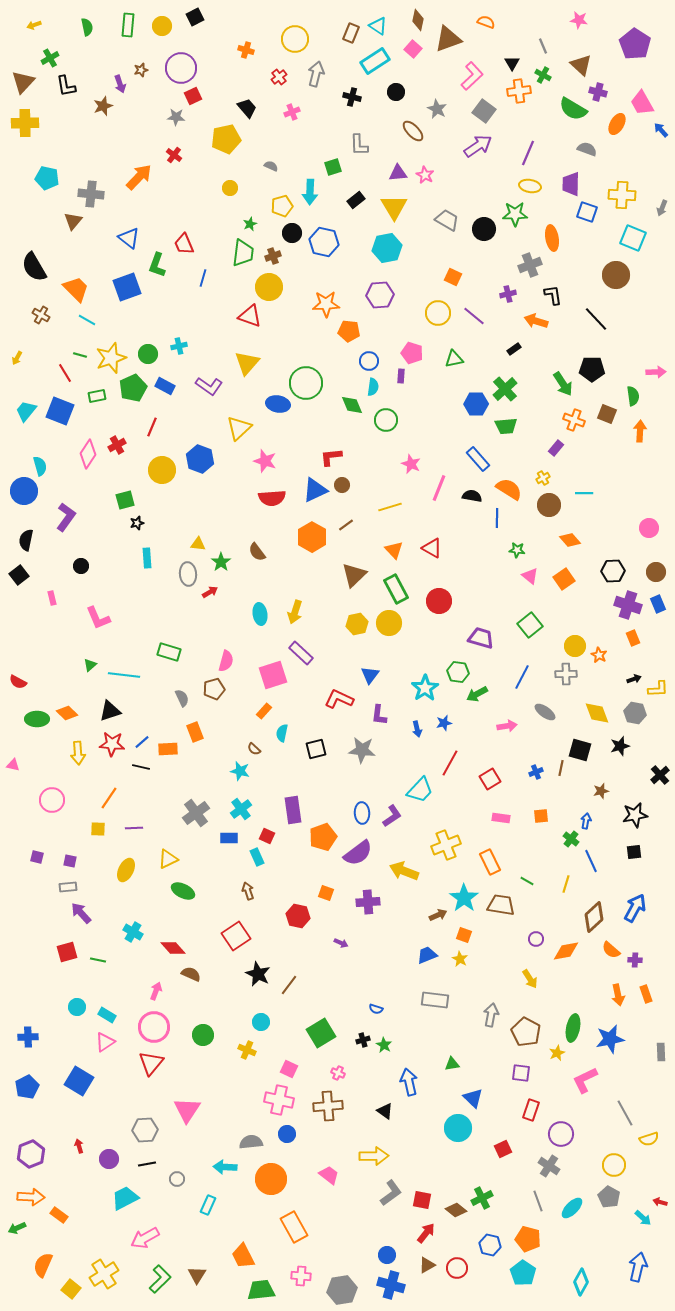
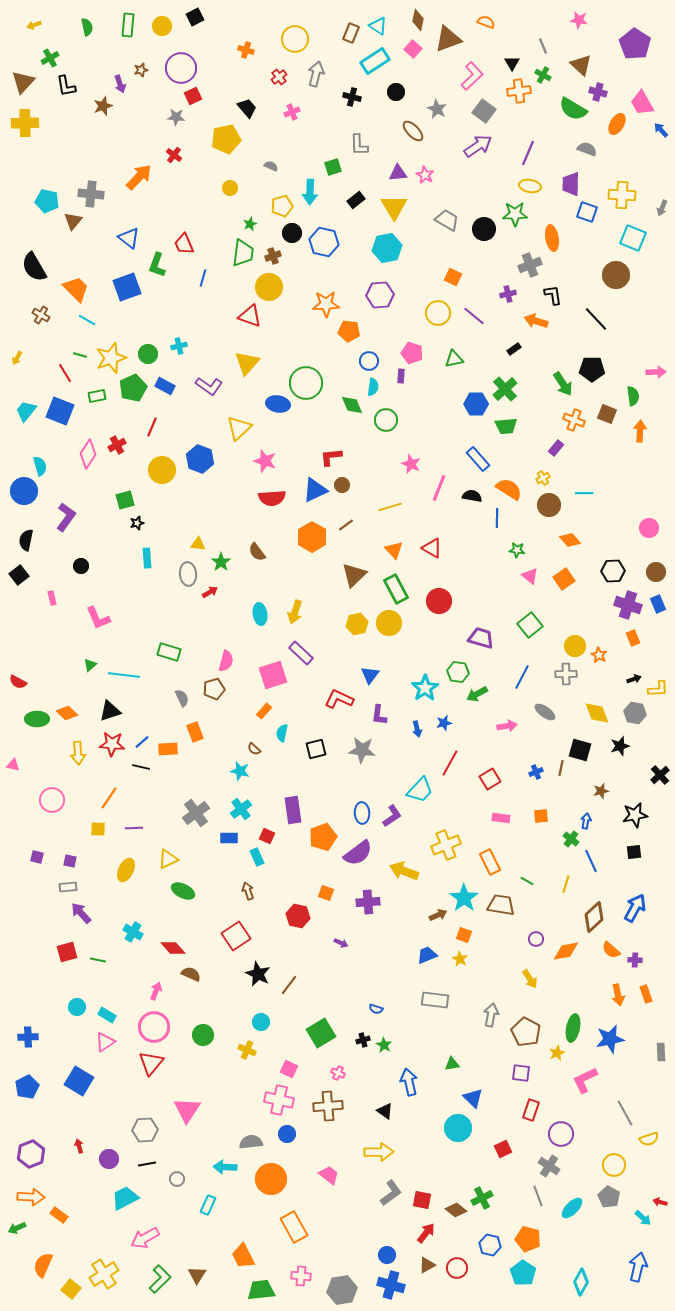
cyan pentagon at (47, 178): moved 23 px down
yellow arrow at (374, 1156): moved 5 px right, 4 px up
gray line at (538, 1201): moved 5 px up
